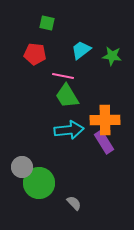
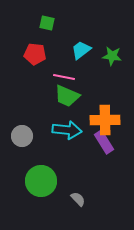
pink line: moved 1 px right, 1 px down
green trapezoid: rotated 36 degrees counterclockwise
cyan arrow: moved 2 px left; rotated 12 degrees clockwise
gray circle: moved 31 px up
green circle: moved 2 px right, 2 px up
gray semicircle: moved 4 px right, 4 px up
